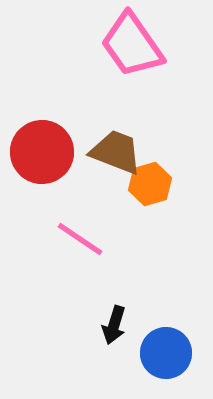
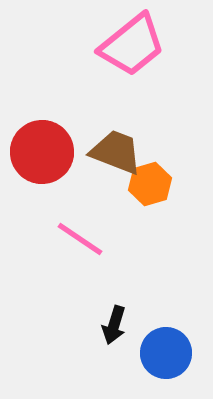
pink trapezoid: rotated 94 degrees counterclockwise
